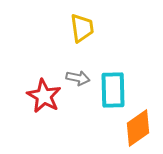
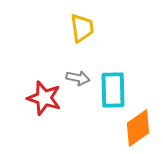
red star: moved 2 px down; rotated 12 degrees counterclockwise
